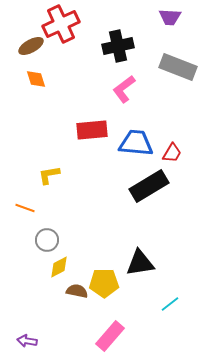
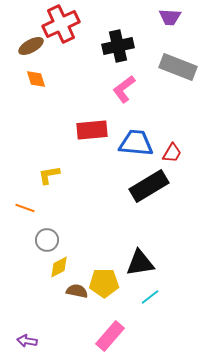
cyan line: moved 20 px left, 7 px up
